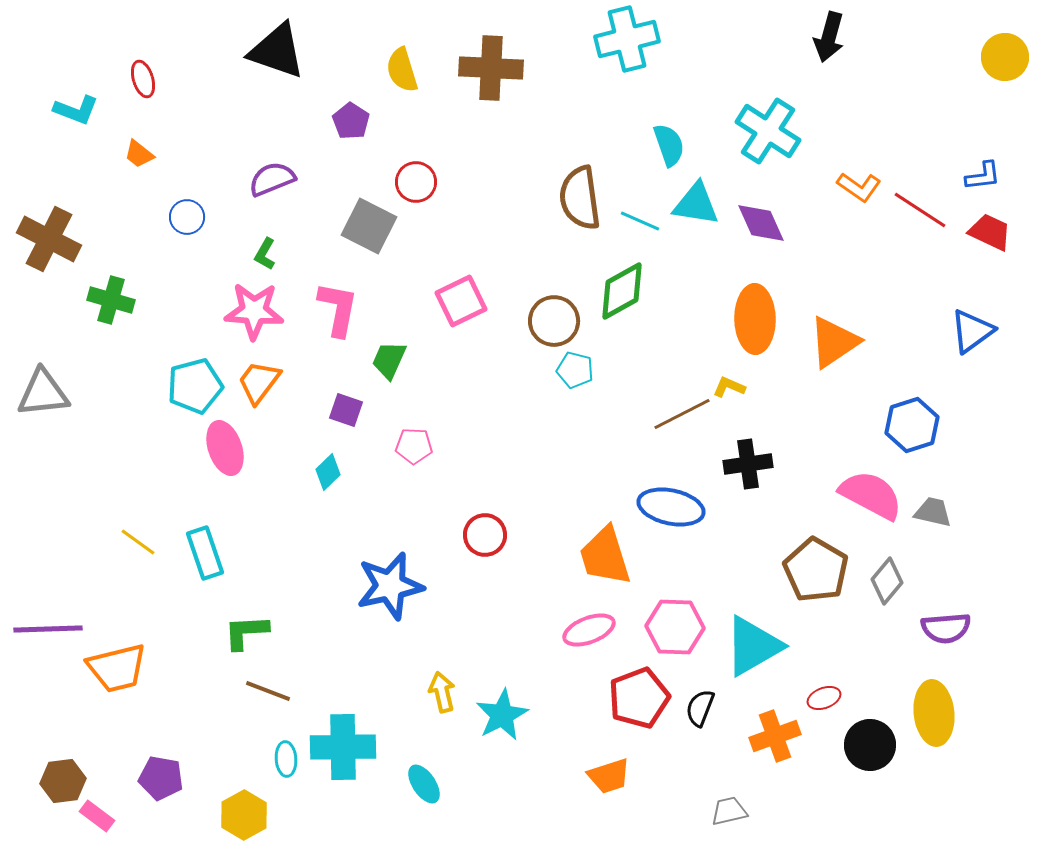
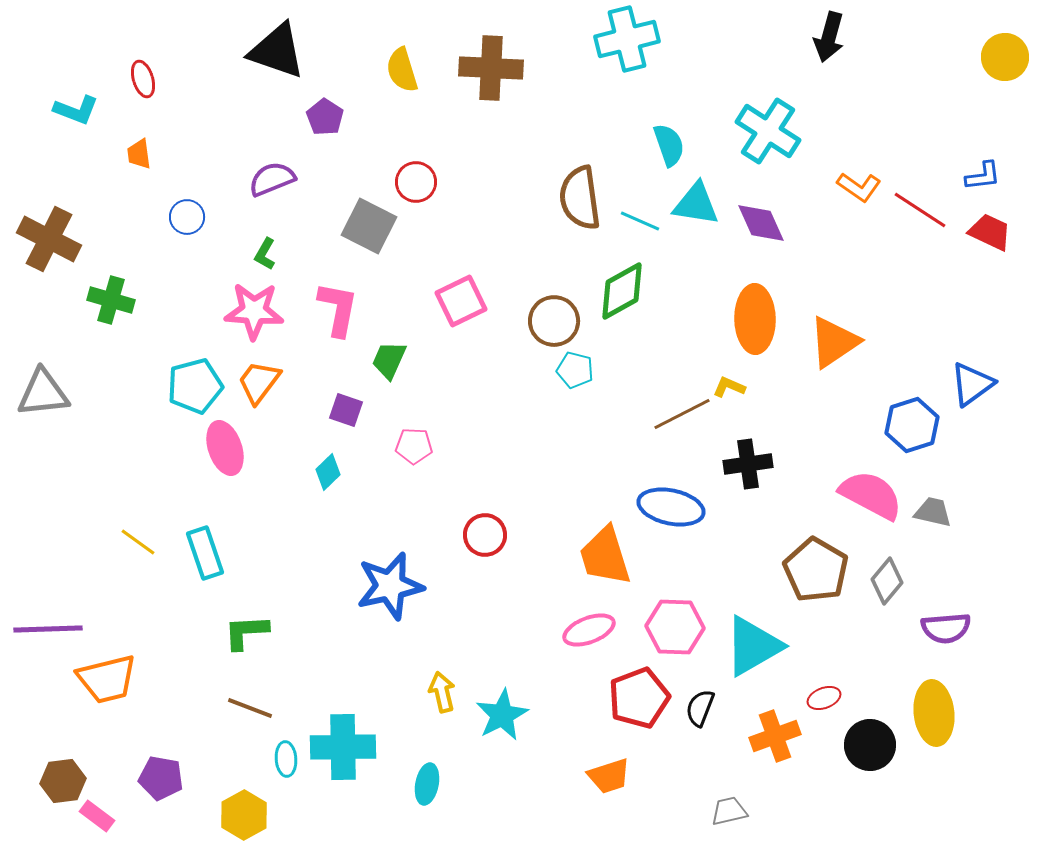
purple pentagon at (351, 121): moved 26 px left, 4 px up
orange trapezoid at (139, 154): rotated 44 degrees clockwise
blue triangle at (972, 331): moved 53 px down
orange trapezoid at (117, 668): moved 10 px left, 11 px down
brown line at (268, 691): moved 18 px left, 17 px down
cyan ellipse at (424, 784): moved 3 px right; rotated 45 degrees clockwise
